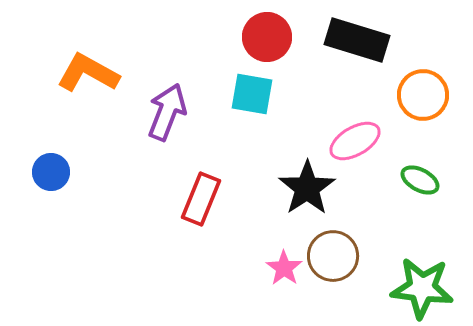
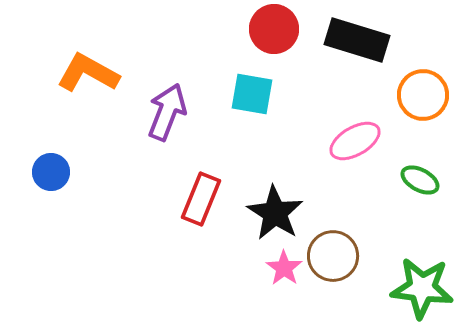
red circle: moved 7 px right, 8 px up
black star: moved 32 px left, 25 px down; rotated 6 degrees counterclockwise
